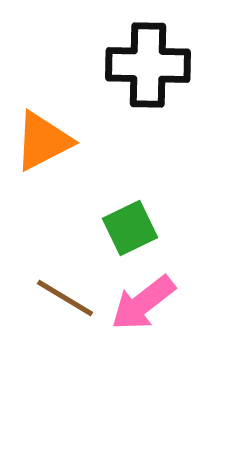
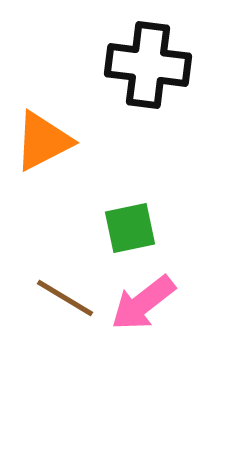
black cross: rotated 6 degrees clockwise
green square: rotated 14 degrees clockwise
